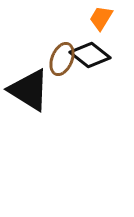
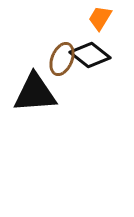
orange trapezoid: moved 1 px left
black triangle: moved 6 px right, 3 px down; rotated 36 degrees counterclockwise
